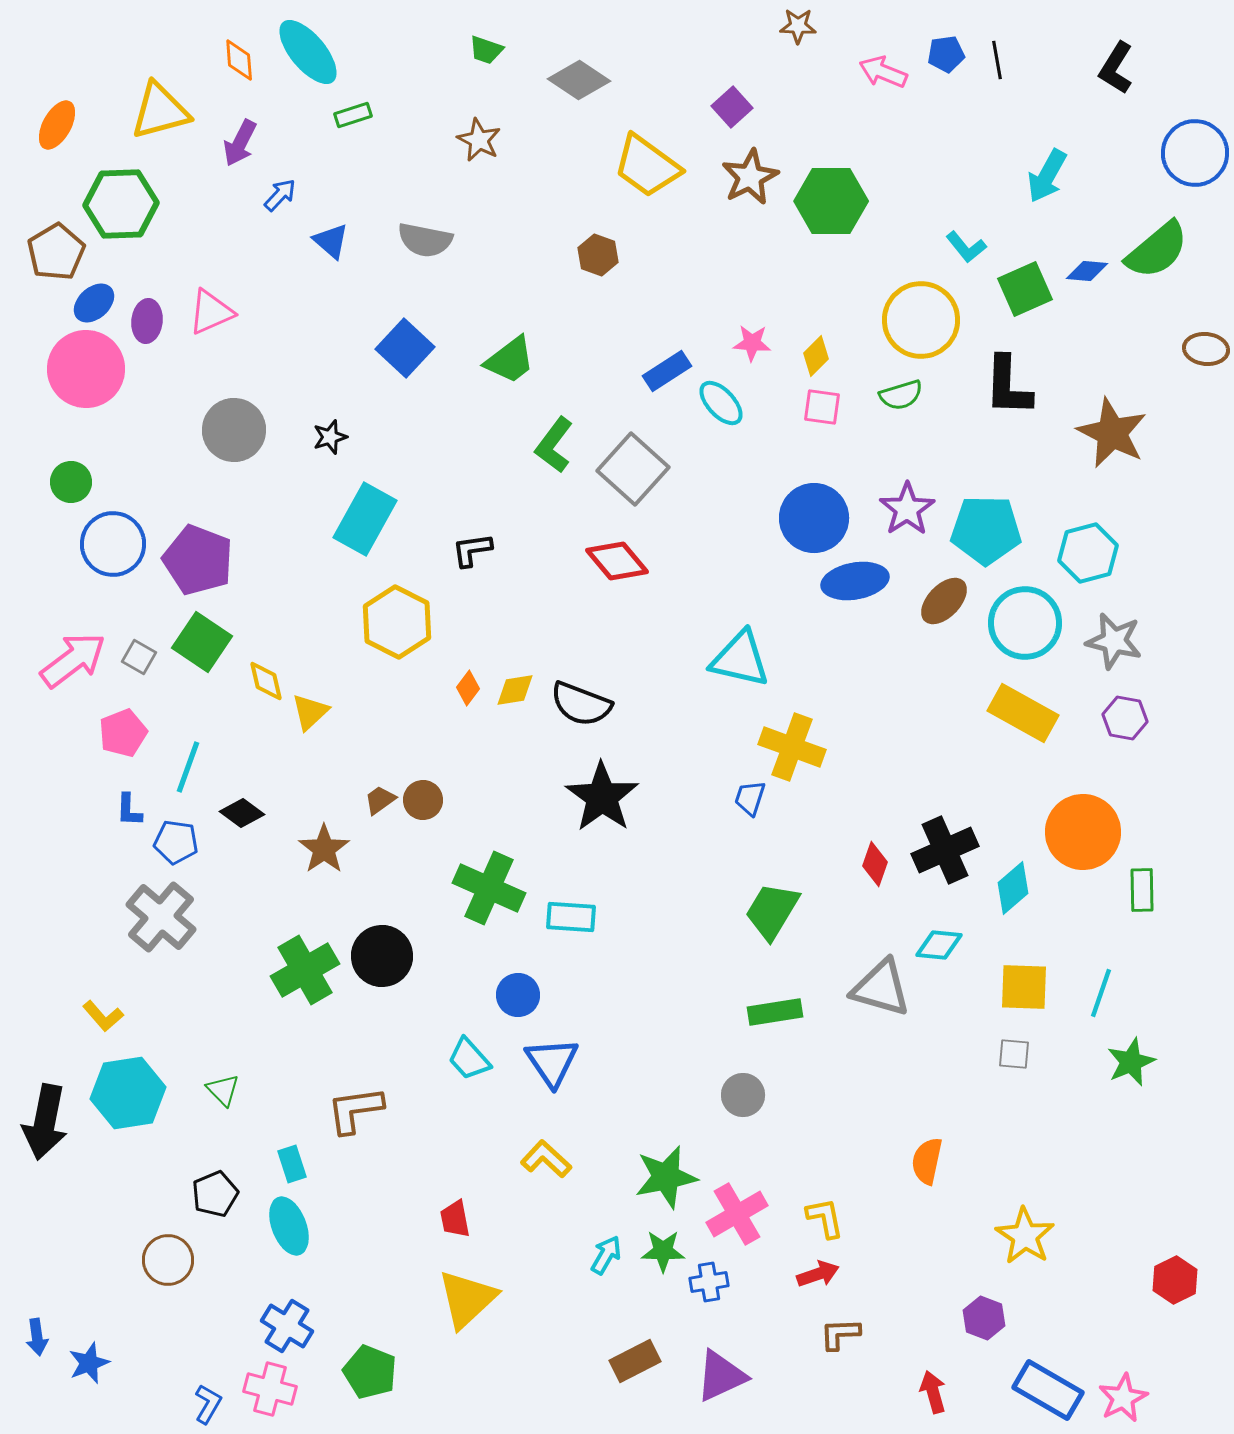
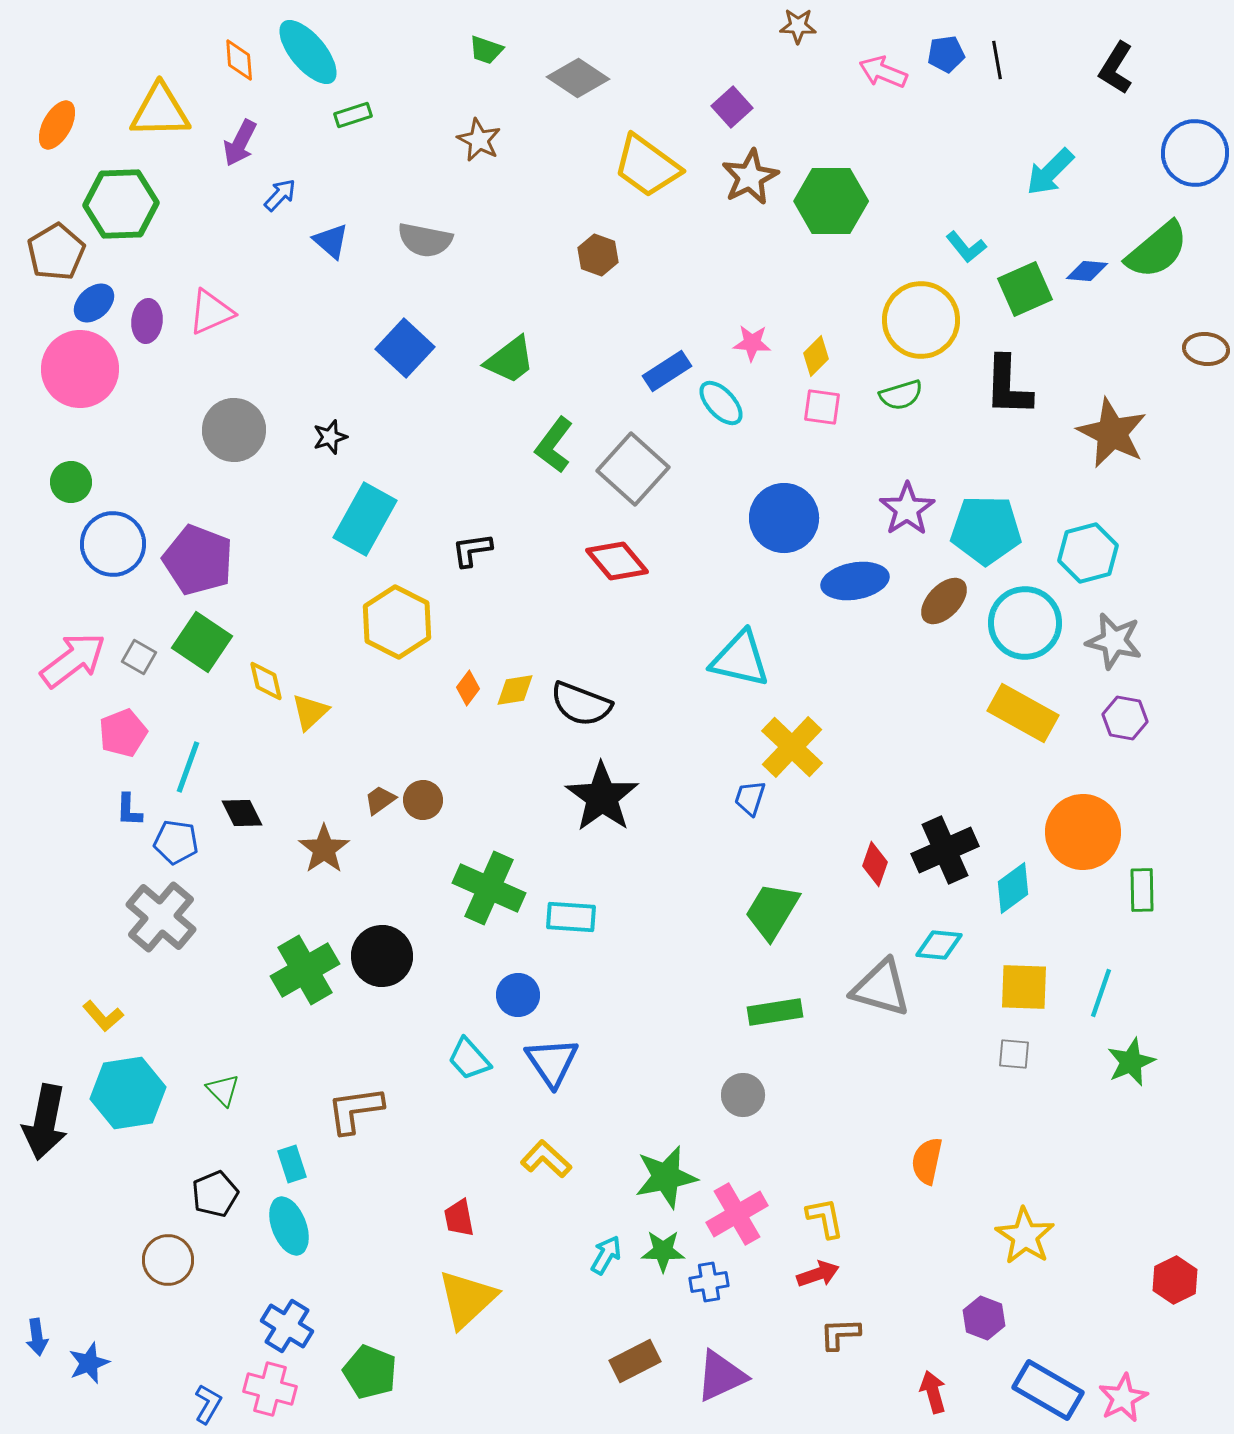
gray diamond at (579, 80): moved 1 px left, 2 px up
yellow triangle at (160, 111): rotated 14 degrees clockwise
cyan arrow at (1047, 176): moved 3 px right, 4 px up; rotated 16 degrees clockwise
pink circle at (86, 369): moved 6 px left
blue circle at (814, 518): moved 30 px left
yellow cross at (792, 747): rotated 24 degrees clockwise
black diamond at (242, 813): rotated 27 degrees clockwise
cyan diamond at (1013, 888): rotated 4 degrees clockwise
red trapezoid at (455, 1219): moved 4 px right, 1 px up
